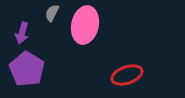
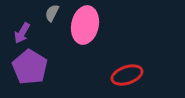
purple arrow: rotated 15 degrees clockwise
purple pentagon: moved 3 px right, 2 px up
